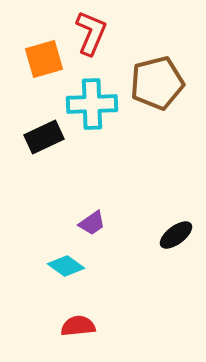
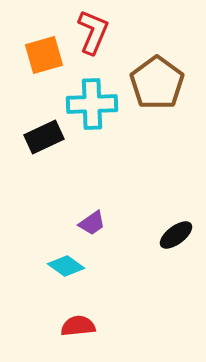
red L-shape: moved 2 px right, 1 px up
orange square: moved 4 px up
brown pentagon: rotated 22 degrees counterclockwise
